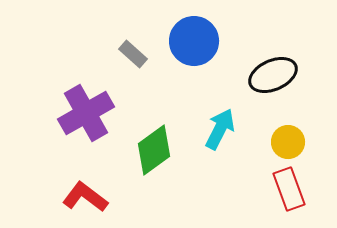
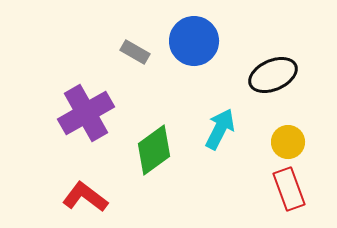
gray rectangle: moved 2 px right, 2 px up; rotated 12 degrees counterclockwise
